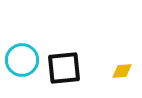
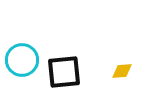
black square: moved 4 px down
